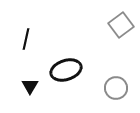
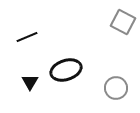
gray square: moved 2 px right, 3 px up; rotated 25 degrees counterclockwise
black line: moved 1 px right, 2 px up; rotated 55 degrees clockwise
black triangle: moved 4 px up
